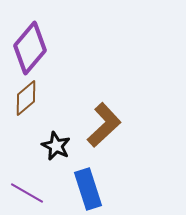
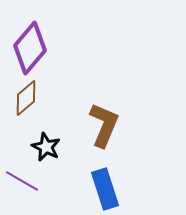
brown L-shape: rotated 24 degrees counterclockwise
black star: moved 10 px left, 1 px down
blue rectangle: moved 17 px right
purple line: moved 5 px left, 12 px up
